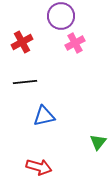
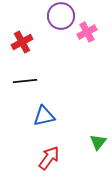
pink cross: moved 12 px right, 11 px up
black line: moved 1 px up
red arrow: moved 10 px right, 9 px up; rotated 70 degrees counterclockwise
